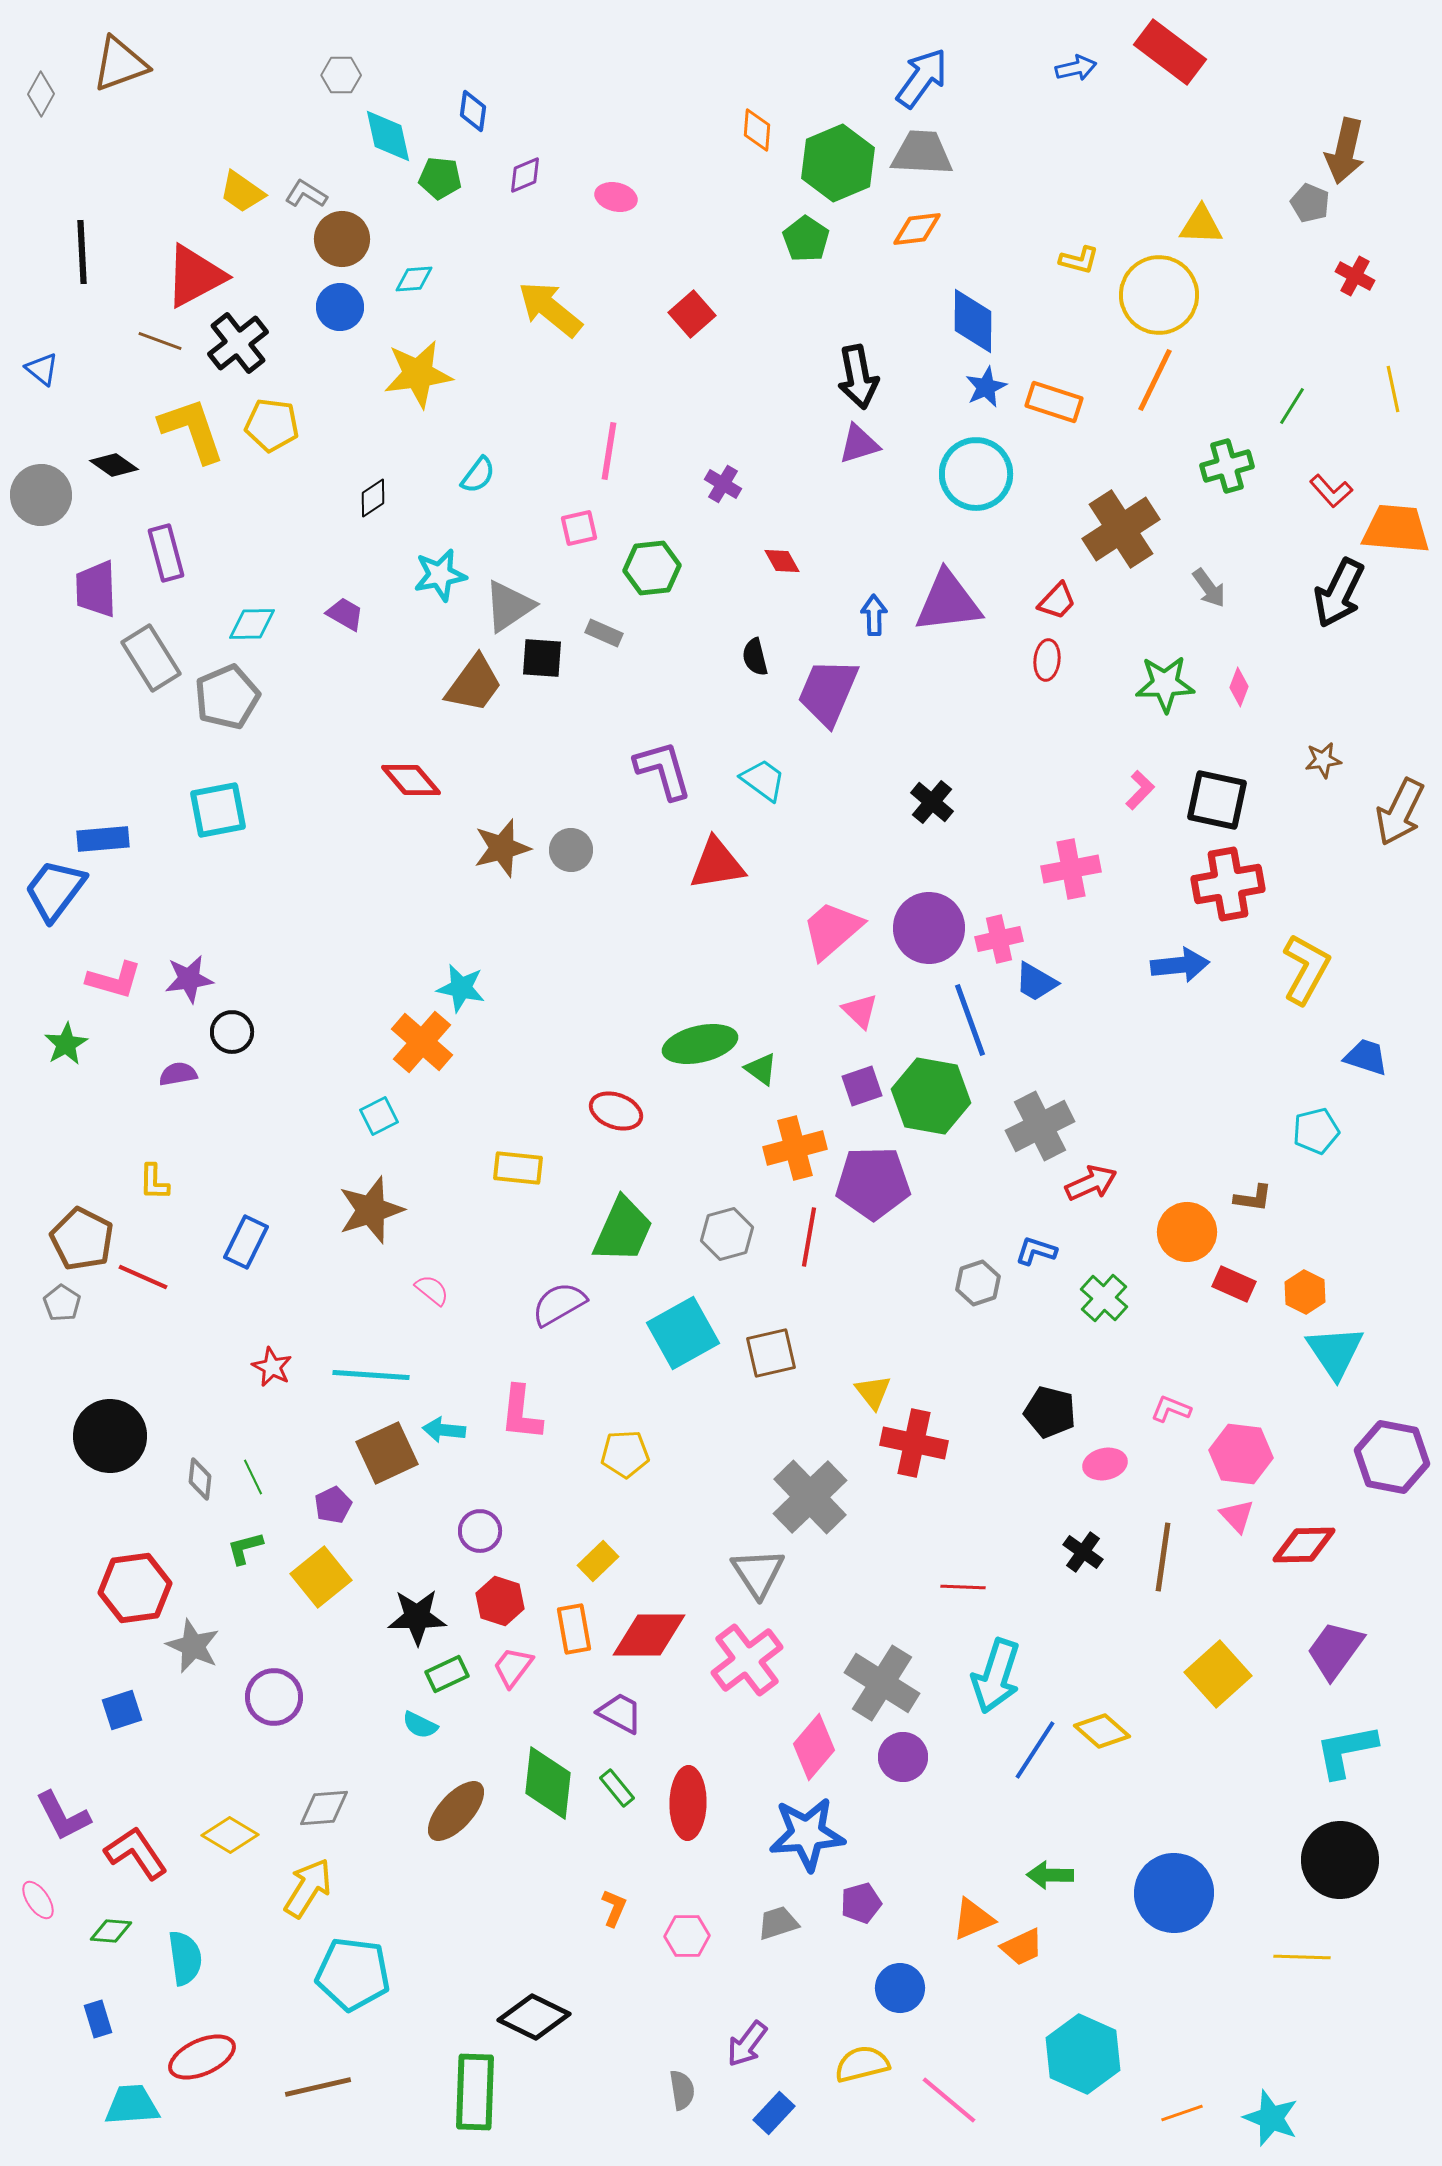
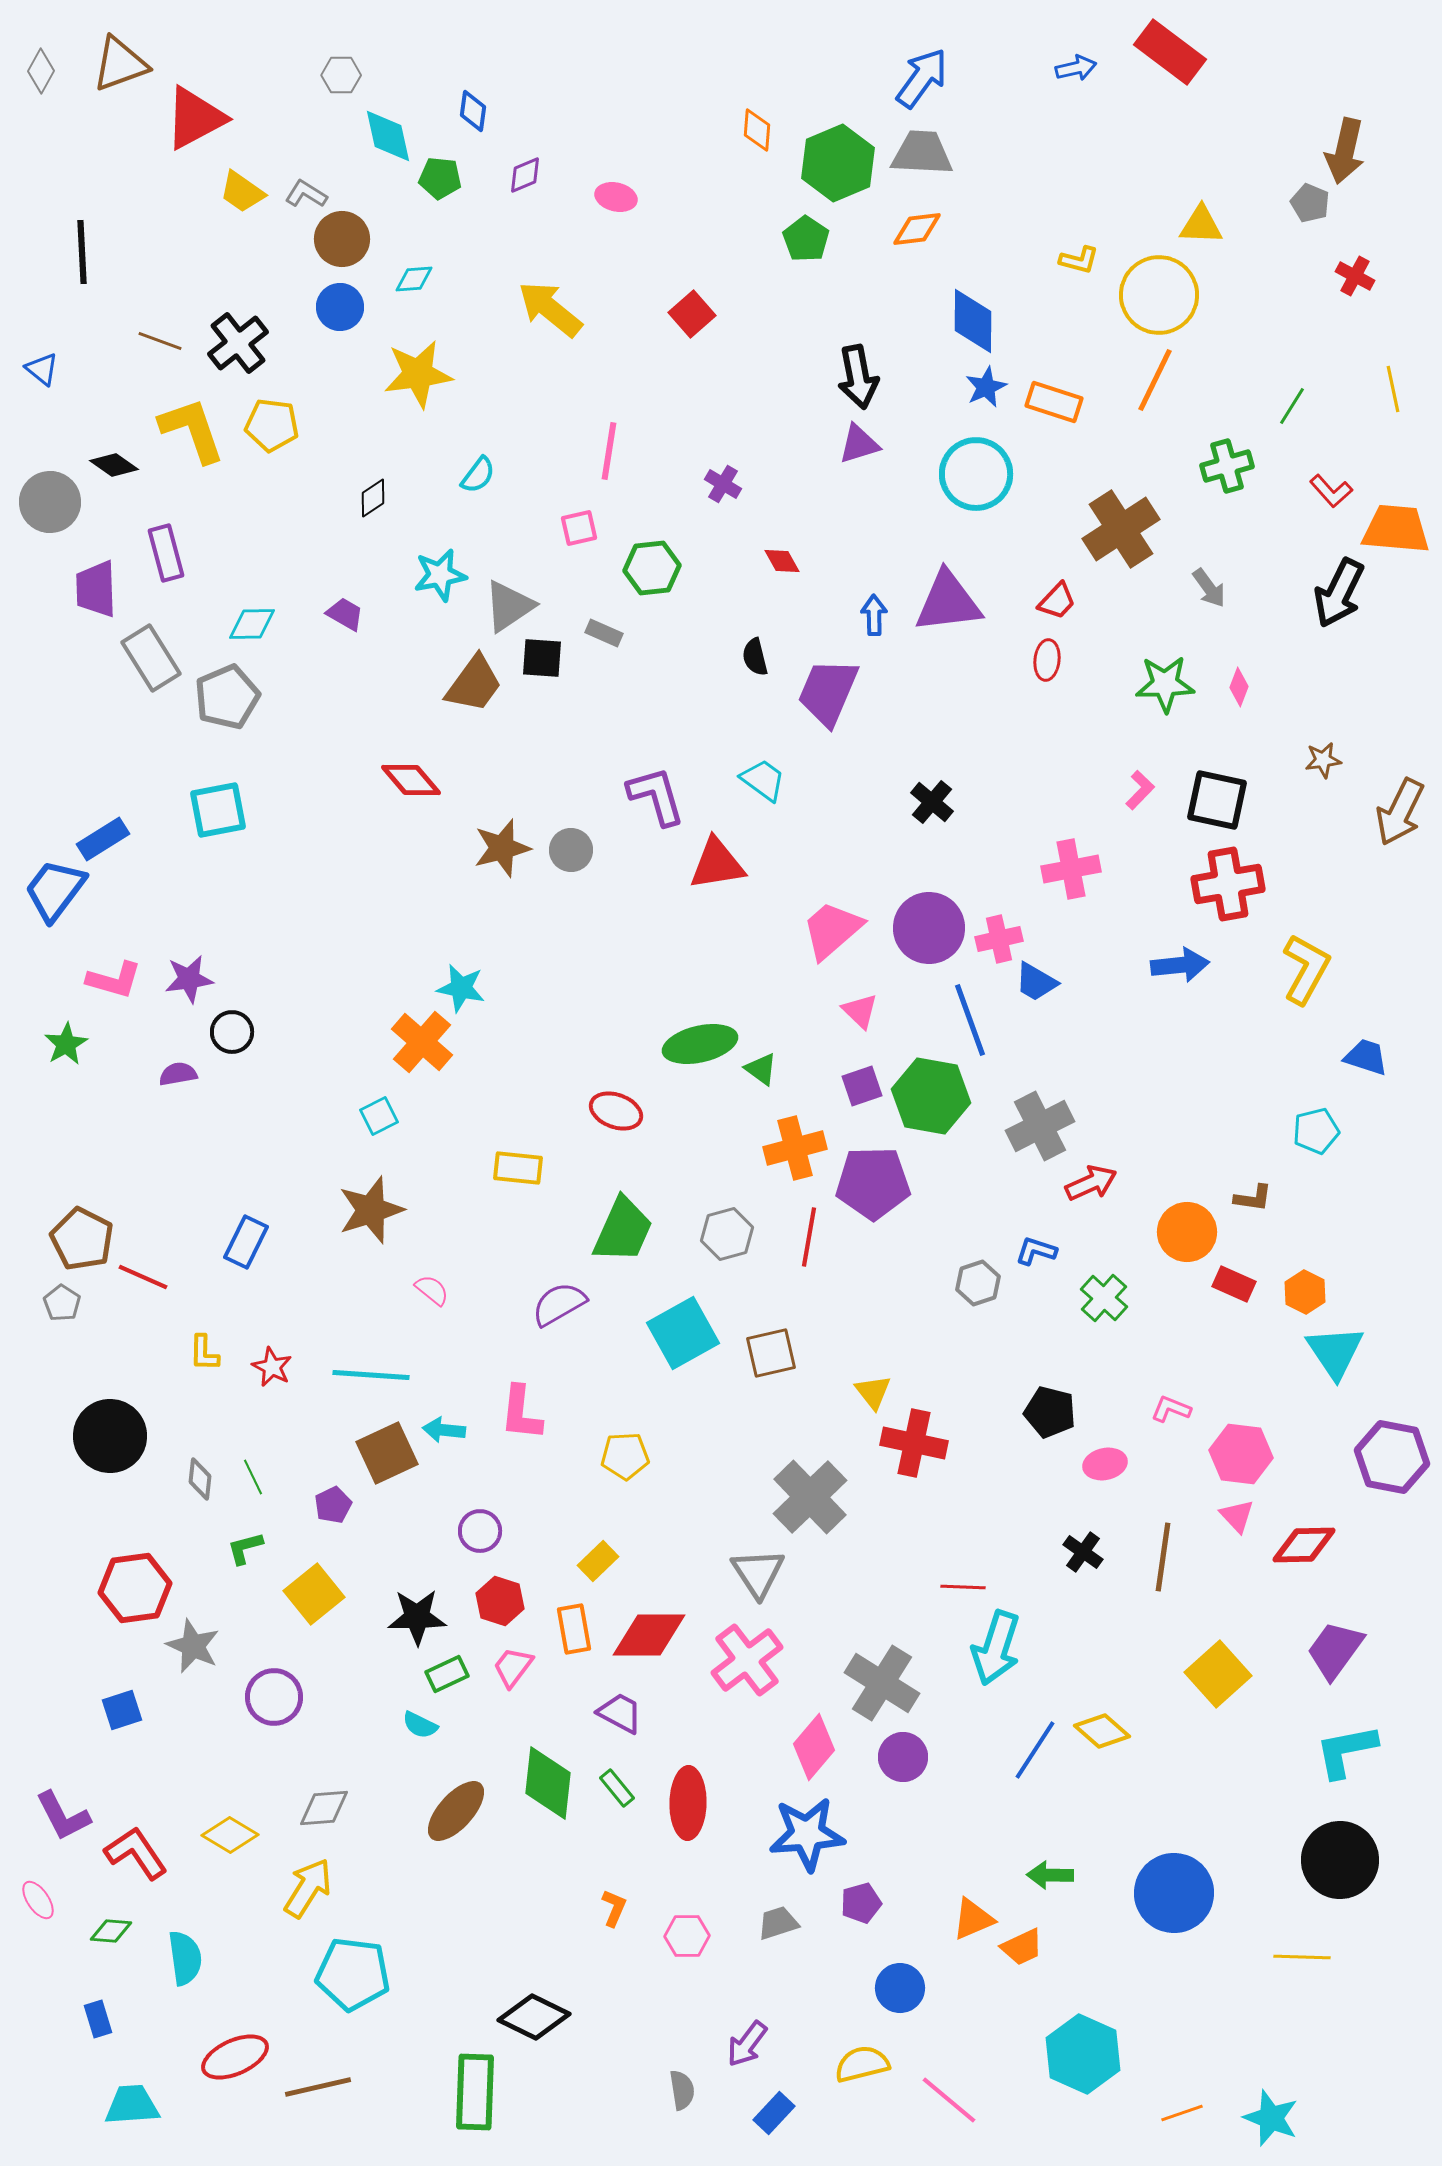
gray diamond at (41, 94): moved 23 px up
red triangle at (195, 276): moved 158 px up
gray circle at (41, 495): moved 9 px right, 7 px down
purple L-shape at (663, 770): moved 7 px left, 26 px down
blue rectangle at (103, 839): rotated 27 degrees counterclockwise
yellow L-shape at (154, 1182): moved 50 px right, 171 px down
yellow pentagon at (625, 1454): moved 2 px down
yellow square at (321, 1577): moved 7 px left, 17 px down
cyan arrow at (996, 1676): moved 28 px up
red ellipse at (202, 2057): moved 33 px right
